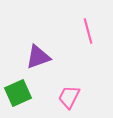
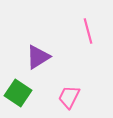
purple triangle: rotated 12 degrees counterclockwise
green square: rotated 32 degrees counterclockwise
